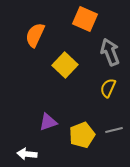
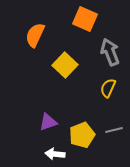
white arrow: moved 28 px right
